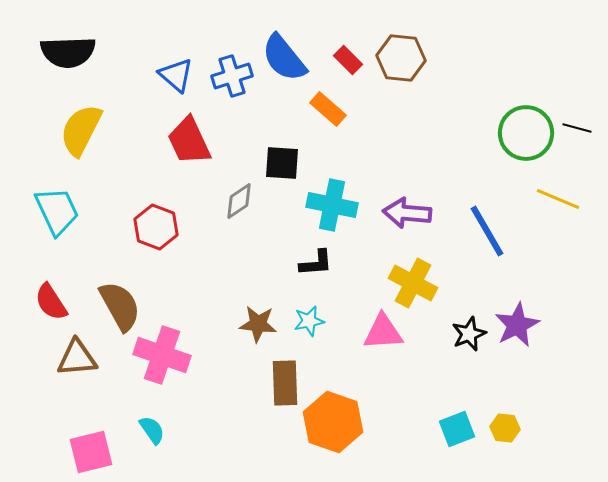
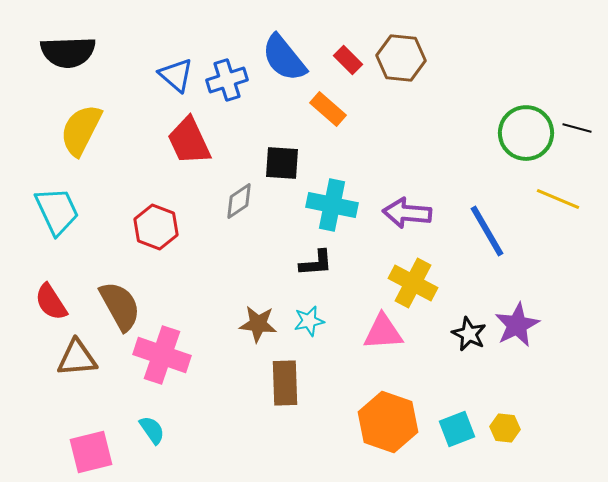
blue cross: moved 5 px left, 4 px down
black star: rotated 24 degrees counterclockwise
orange hexagon: moved 55 px right
